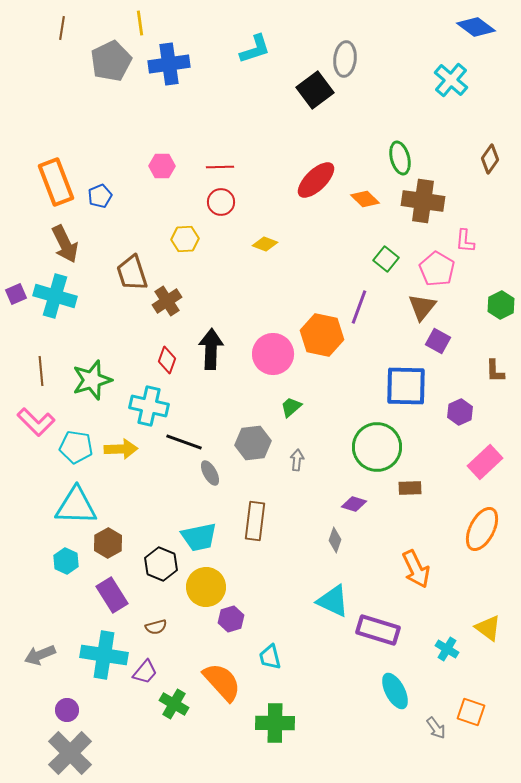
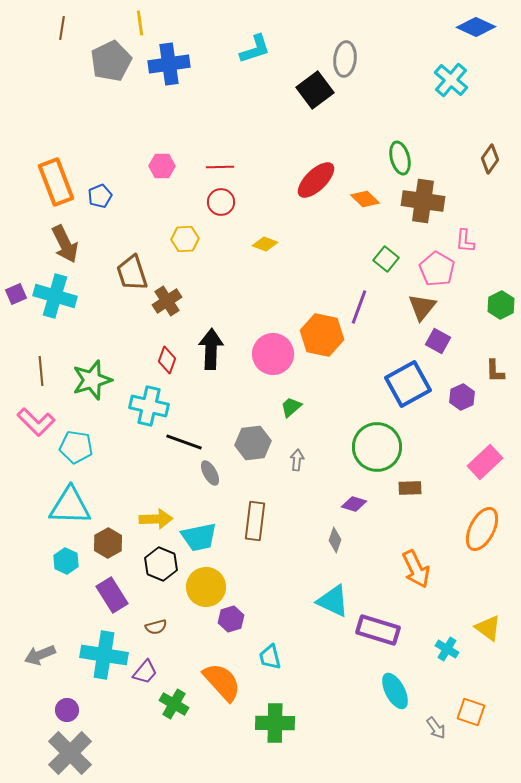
blue diamond at (476, 27): rotated 12 degrees counterclockwise
blue square at (406, 386): moved 2 px right, 2 px up; rotated 30 degrees counterclockwise
purple hexagon at (460, 412): moved 2 px right, 15 px up
yellow arrow at (121, 449): moved 35 px right, 70 px down
cyan triangle at (76, 506): moved 6 px left
